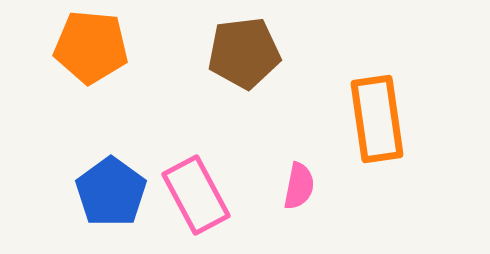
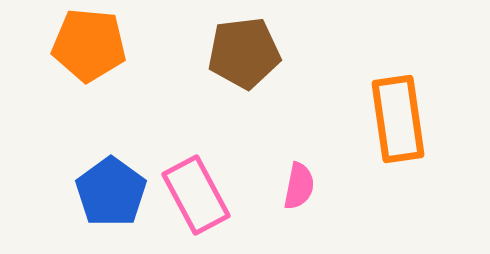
orange pentagon: moved 2 px left, 2 px up
orange rectangle: moved 21 px right
